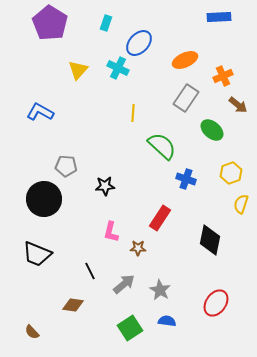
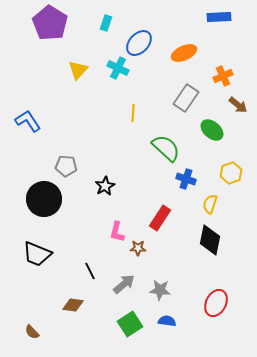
orange ellipse: moved 1 px left, 7 px up
blue L-shape: moved 12 px left, 9 px down; rotated 28 degrees clockwise
green semicircle: moved 4 px right, 2 px down
black star: rotated 24 degrees counterclockwise
yellow semicircle: moved 31 px left
pink L-shape: moved 6 px right
gray star: rotated 25 degrees counterclockwise
red ellipse: rotated 8 degrees counterclockwise
green square: moved 4 px up
